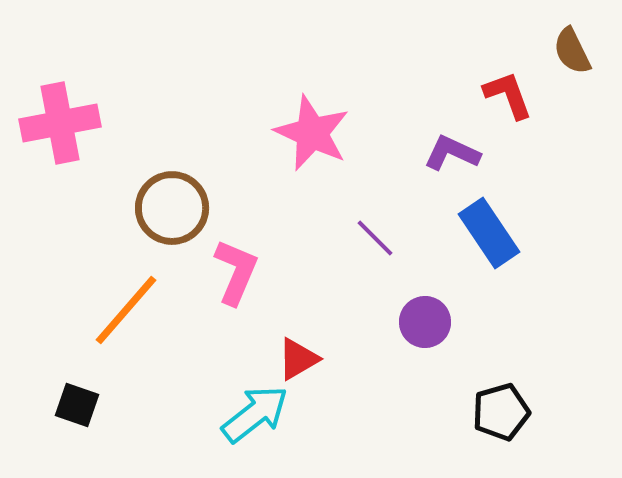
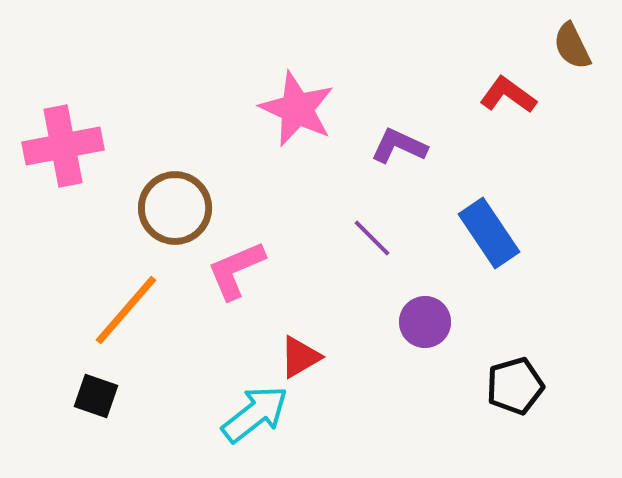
brown semicircle: moved 5 px up
red L-shape: rotated 34 degrees counterclockwise
pink cross: moved 3 px right, 23 px down
pink star: moved 15 px left, 24 px up
purple L-shape: moved 53 px left, 7 px up
brown circle: moved 3 px right
purple line: moved 3 px left
pink L-shape: moved 2 px up; rotated 136 degrees counterclockwise
red triangle: moved 2 px right, 2 px up
black square: moved 19 px right, 9 px up
black pentagon: moved 14 px right, 26 px up
